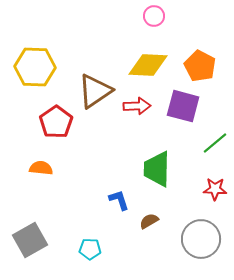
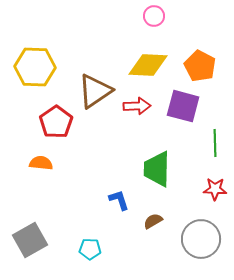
green line: rotated 52 degrees counterclockwise
orange semicircle: moved 5 px up
brown semicircle: moved 4 px right
